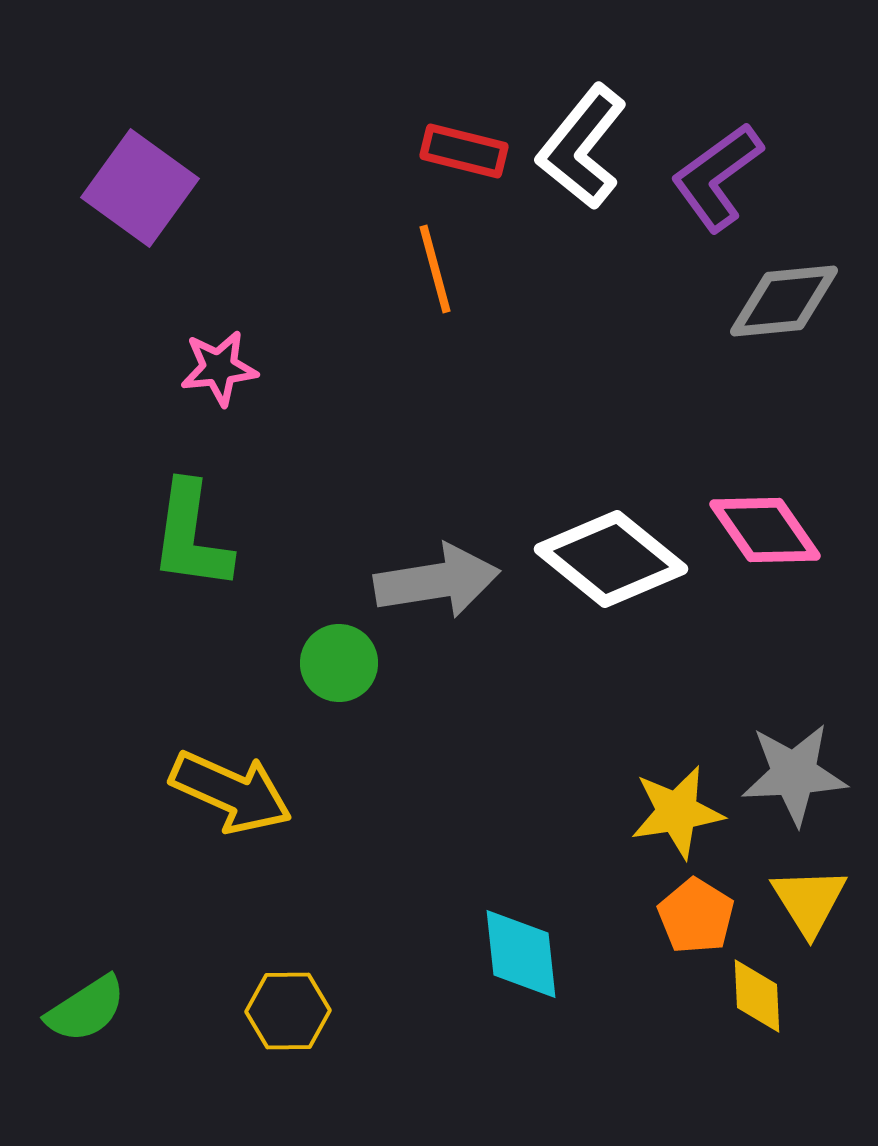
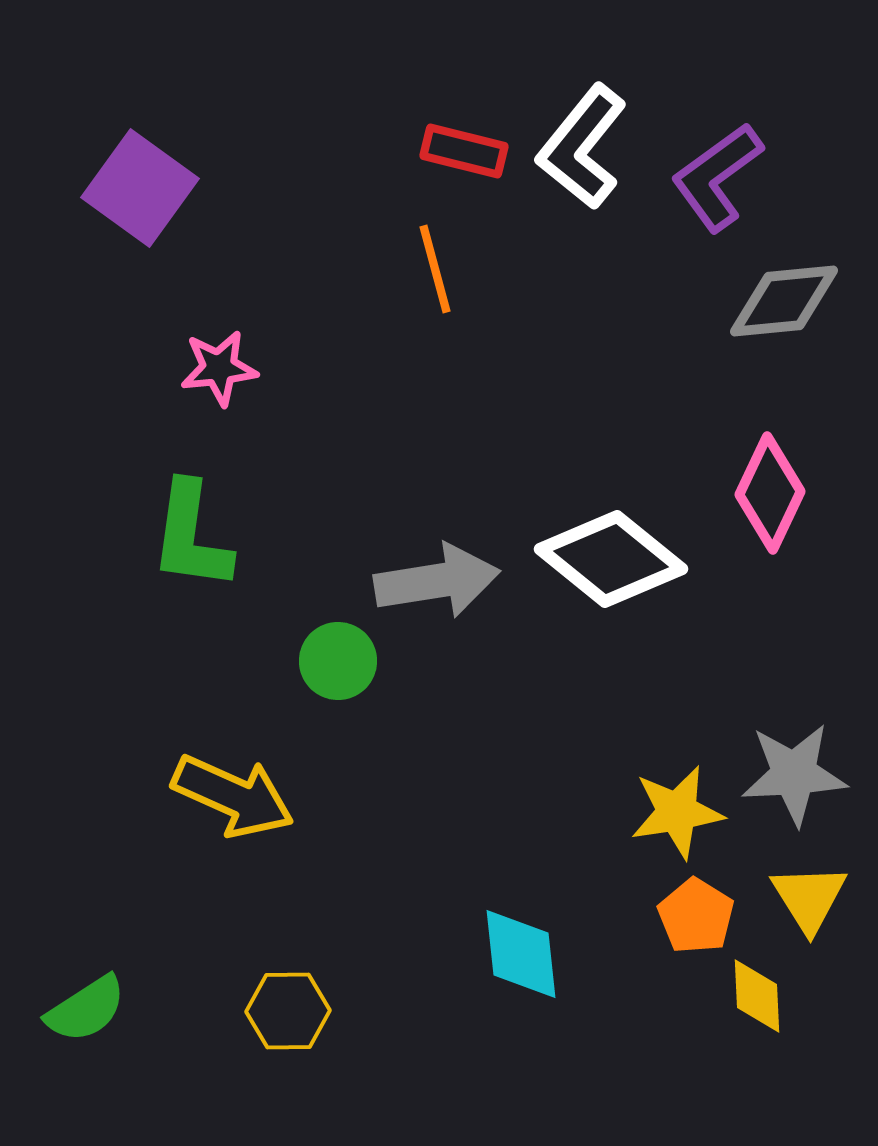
pink diamond: moved 5 px right, 37 px up; rotated 60 degrees clockwise
green circle: moved 1 px left, 2 px up
yellow arrow: moved 2 px right, 4 px down
yellow triangle: moved 3 px up
